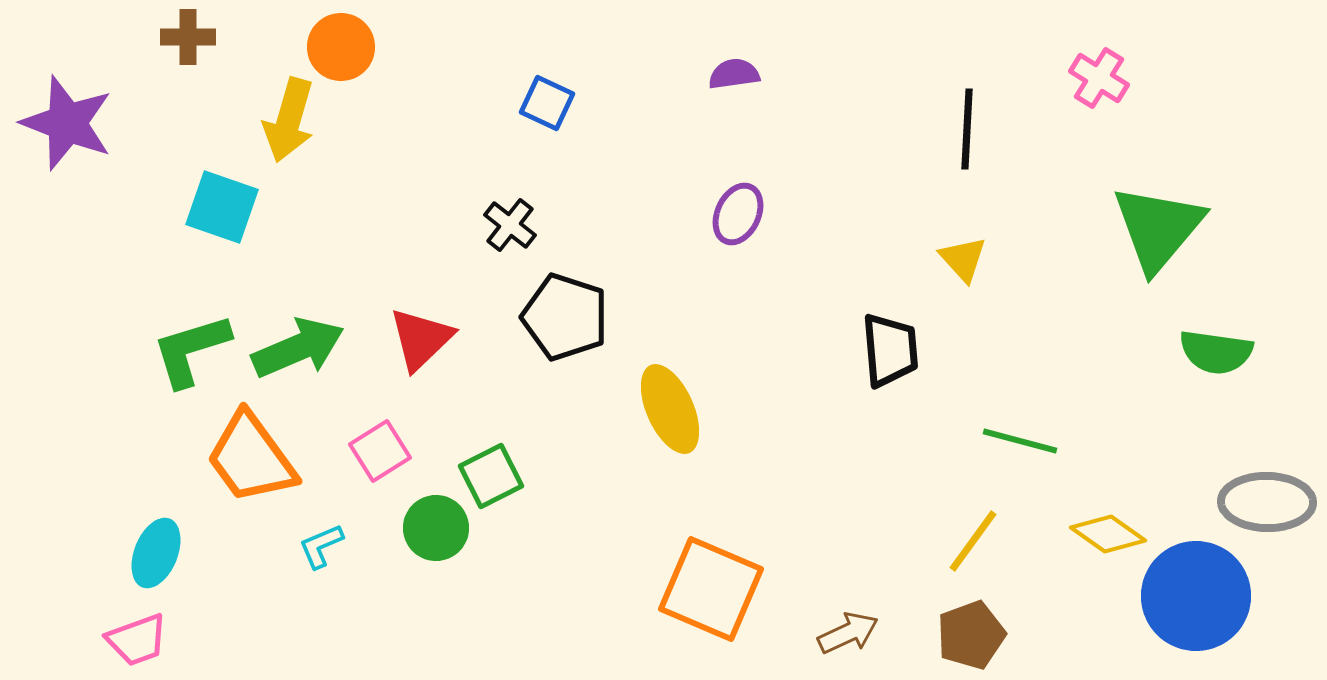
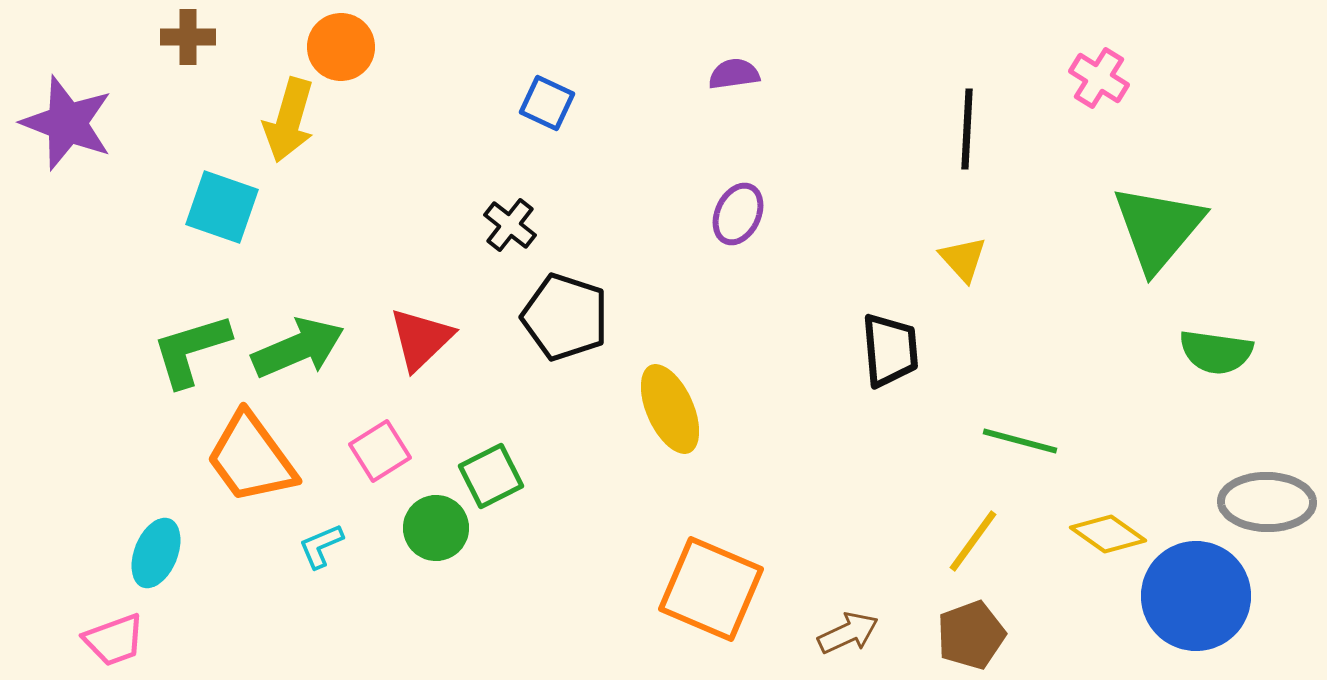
pink trapezoid: moved 23 px left
